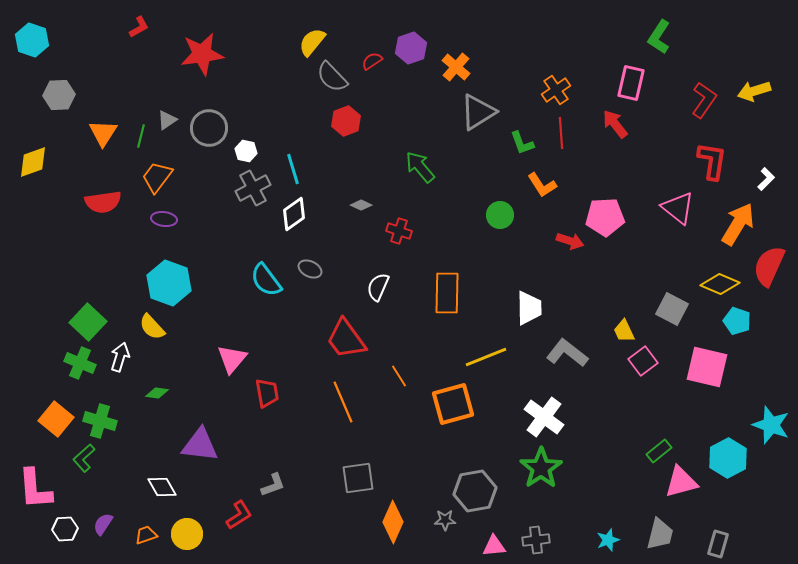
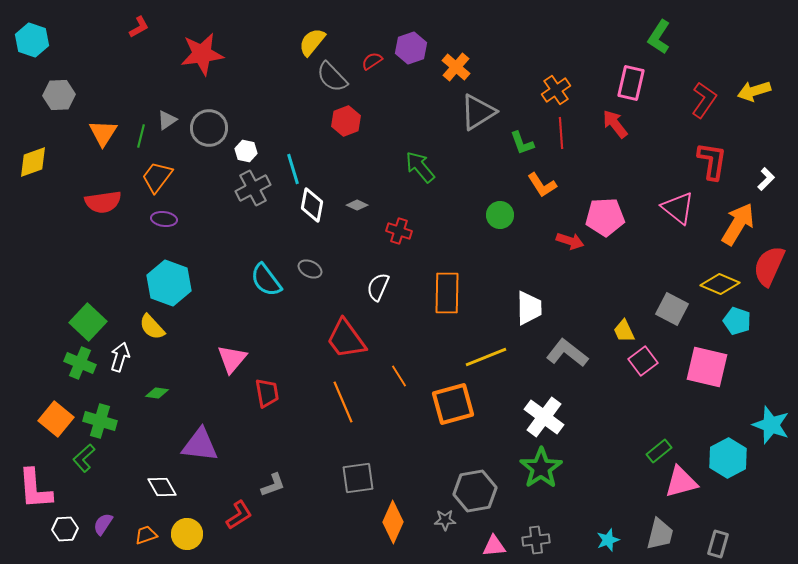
gray diamond at (361, 205): moved 4 px left
white diamond at (294, 214): moved 18 px right, 9 px up; rotated 44 degrees counterclockwise
